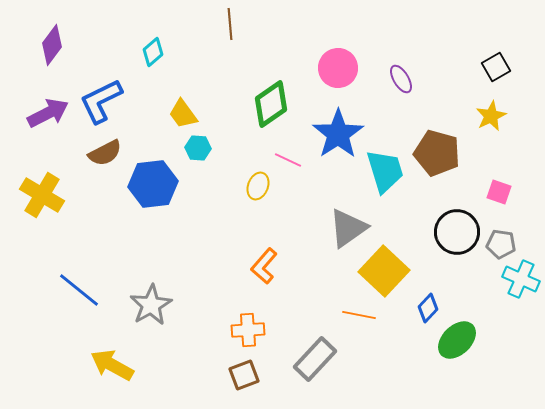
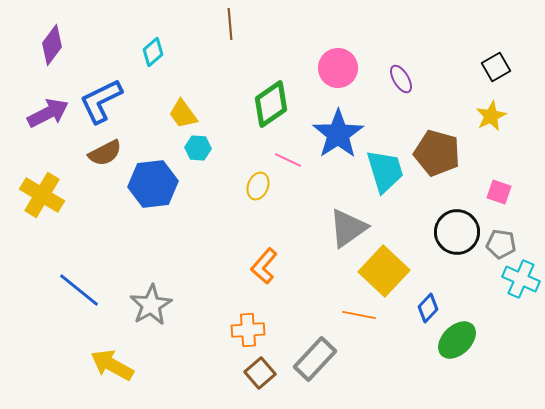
brown square: moved 16 px right, 2 px up; rotated 20 degrees counterclockwise
